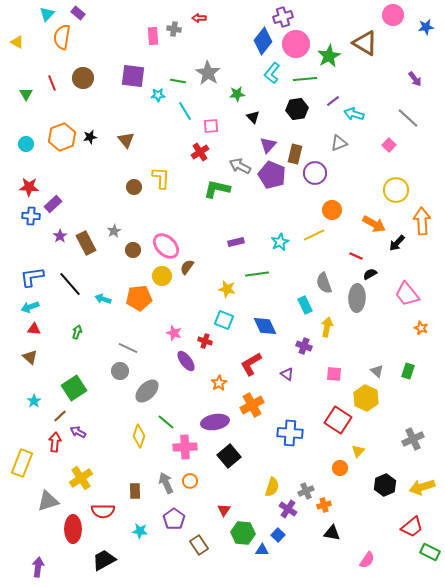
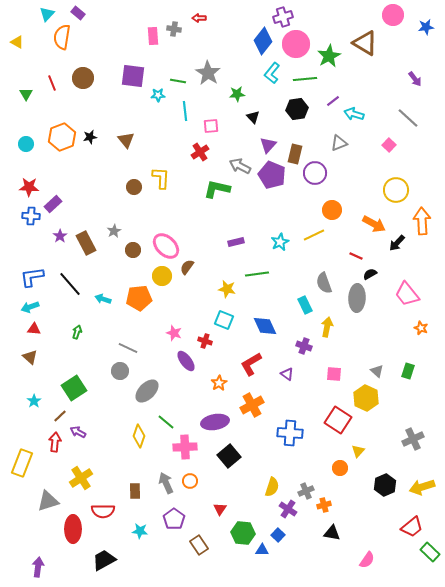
cyan line at (185, 111): rotated 24 degrees clockwise
red triangle at (224, 510): moved 4 px left, 1 px up
green rectangle at (430, 552): rotated 18 degrees clockwise
